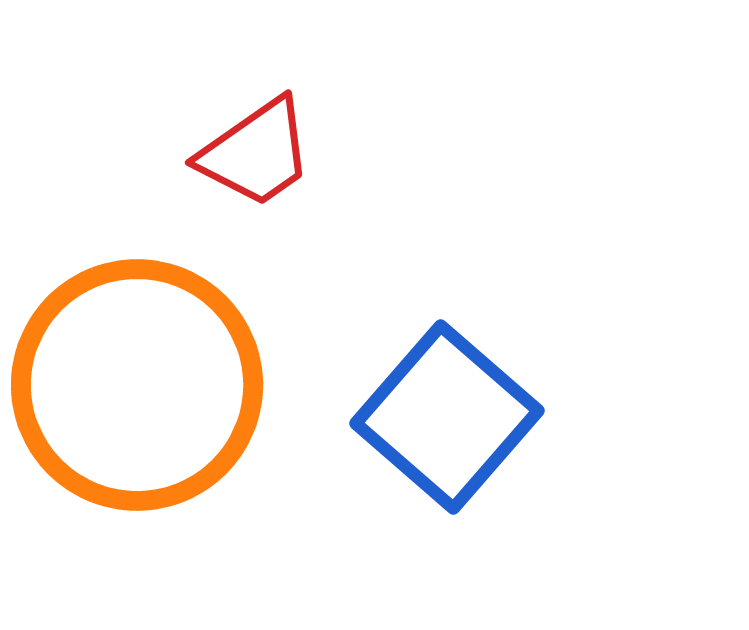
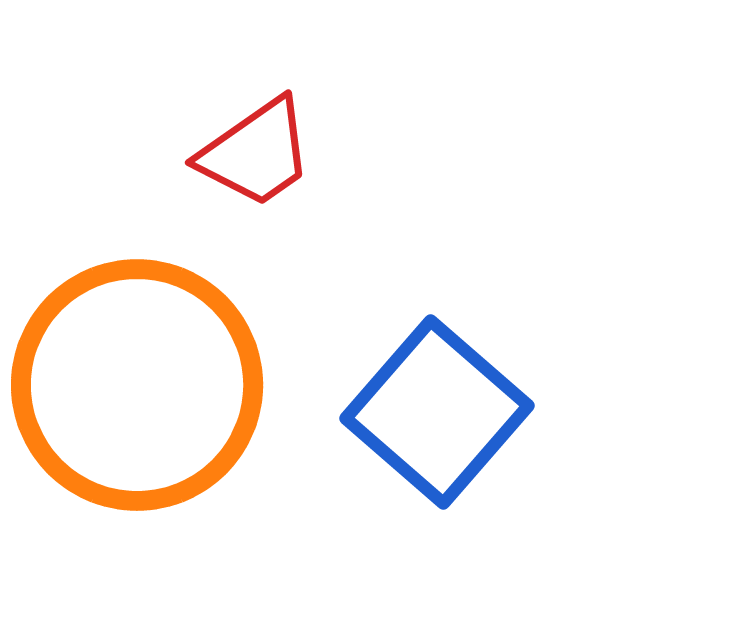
blue square: moved 10 px left, 5 px up
